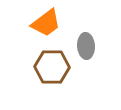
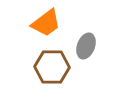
gray ellipse: rotated 25 degrees clockwise
